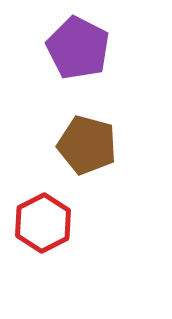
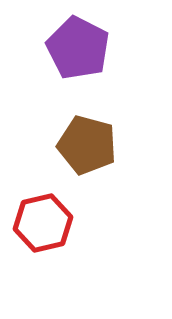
red hexagon: rotated 14 degrees clockwise
